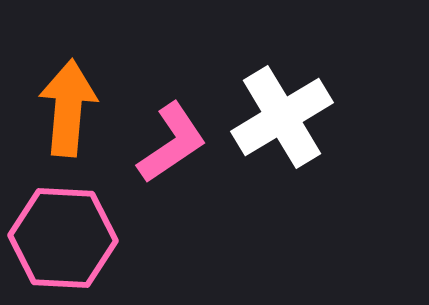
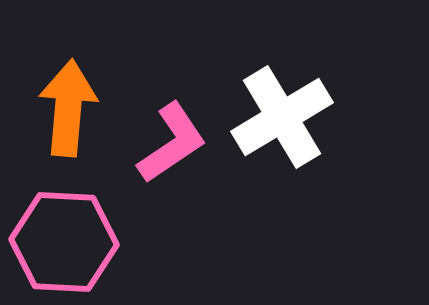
pink hexagon: moved 1 px right, 4 px down
